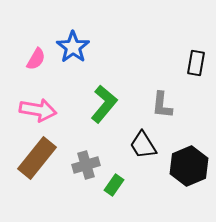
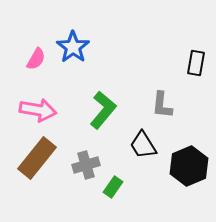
green L-shape: moved 1 px left, 6 px down
green rectangle: moved 1 px left, 2 px down
